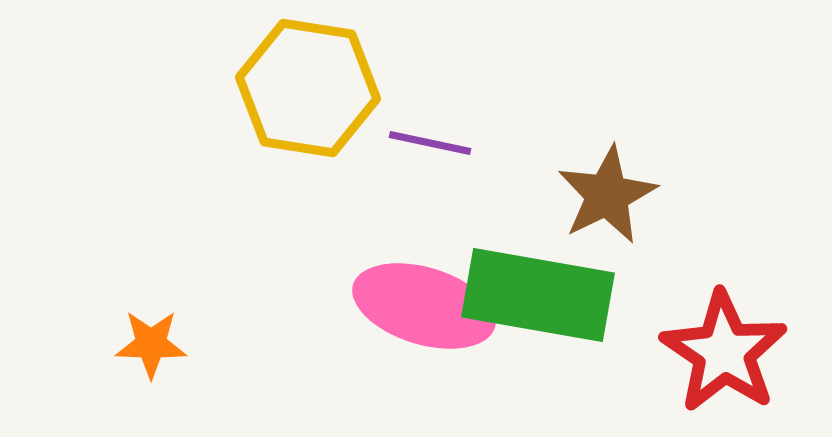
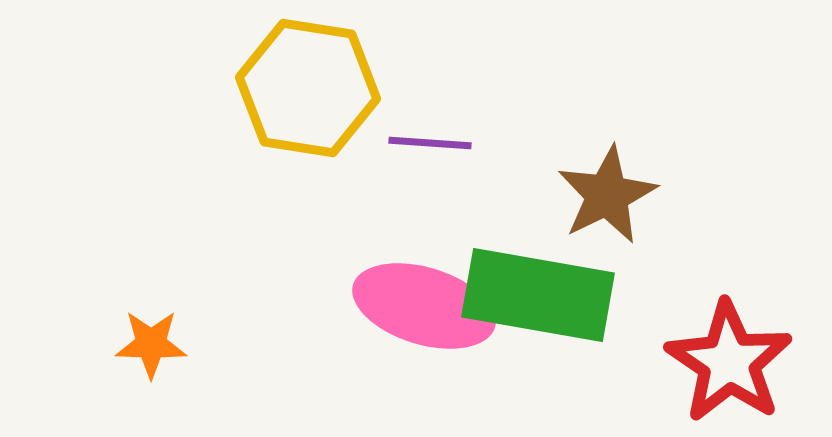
purple line: rotated 8 degrees counterclockwise
red star: moved 5 px right, 10 px down
